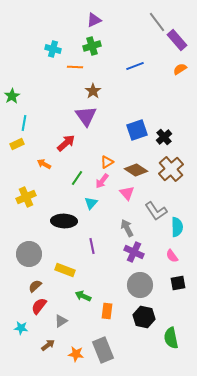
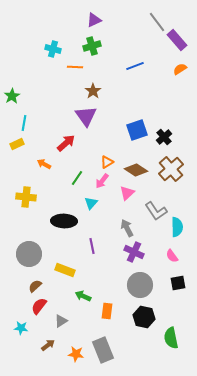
pink triangle at (127, 193): rotated 28 degrees clockwise
yellow cross at (26, 197): rotated 30 degrees clockwise
